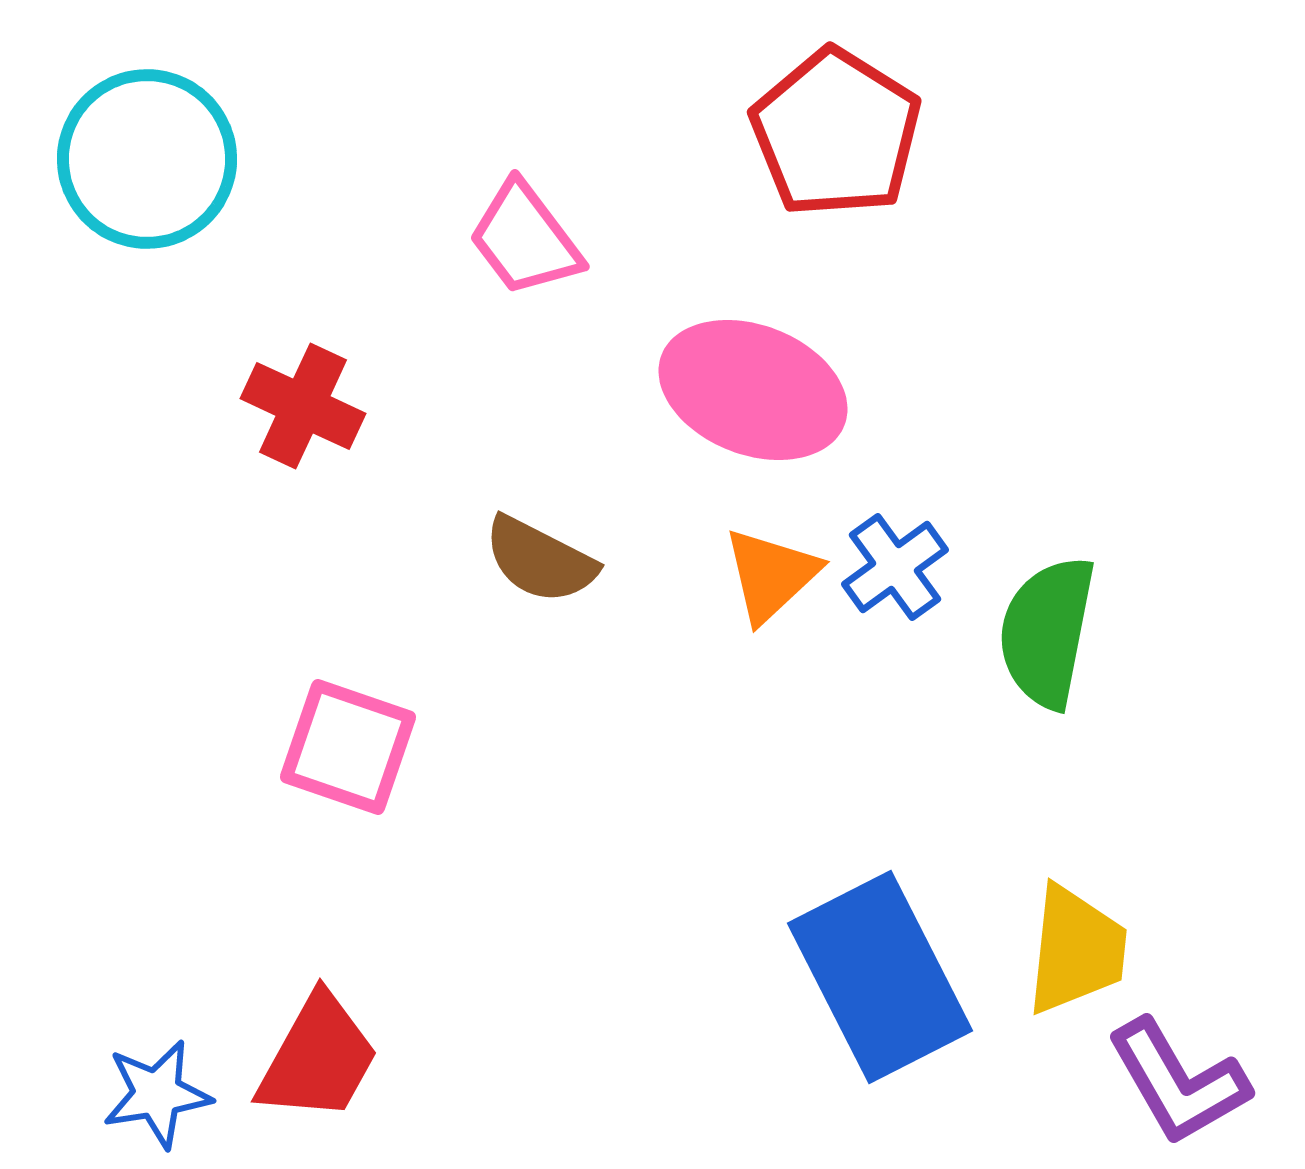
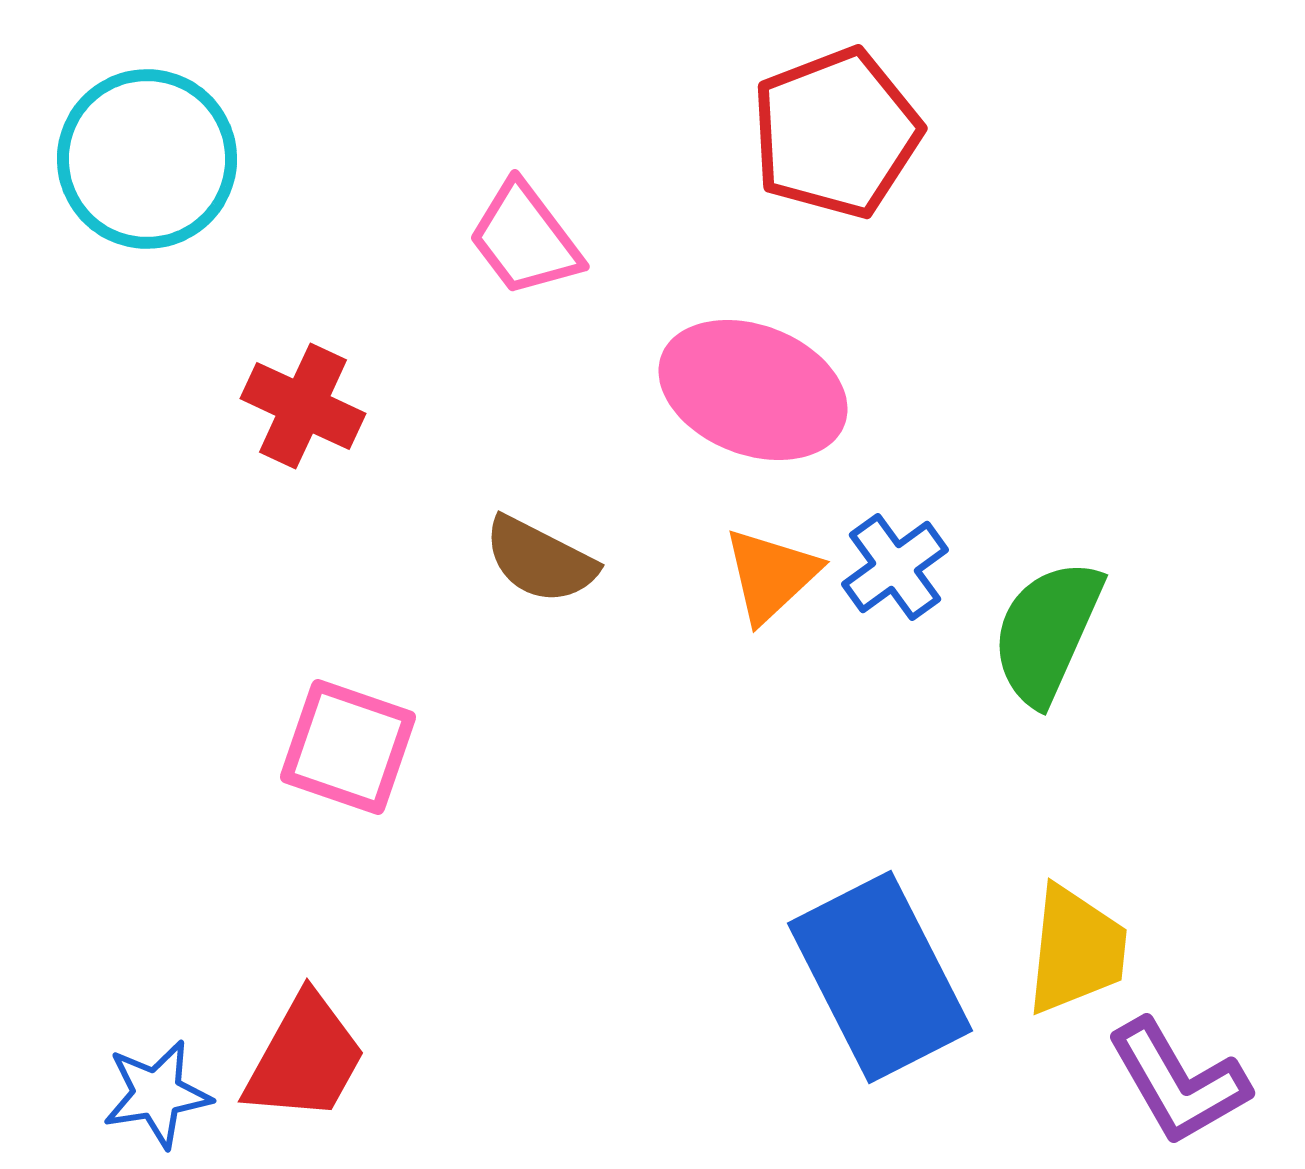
red pentagon: rotated 19 degrees clockwise
green semicircle: rotated 13 degrees clockwise
red trapezoid: moved 13 px left
